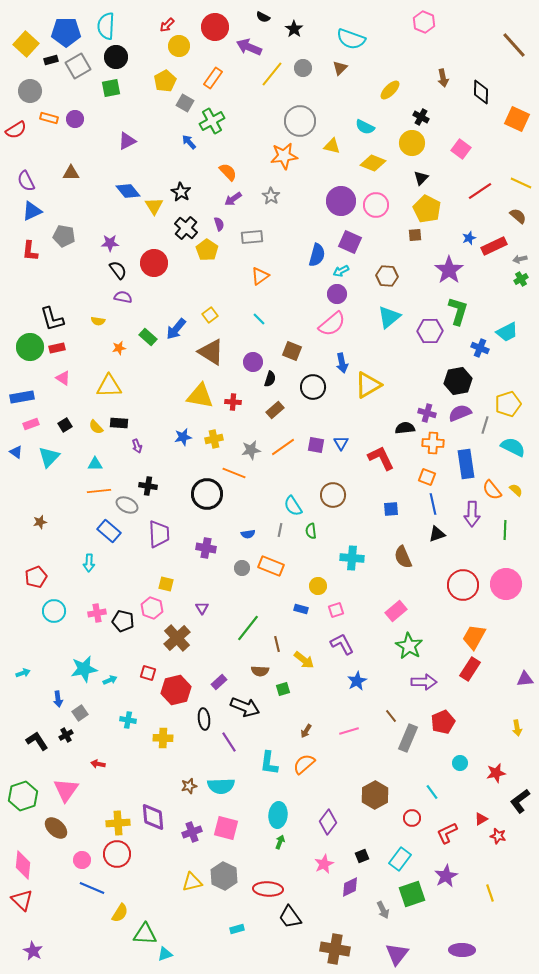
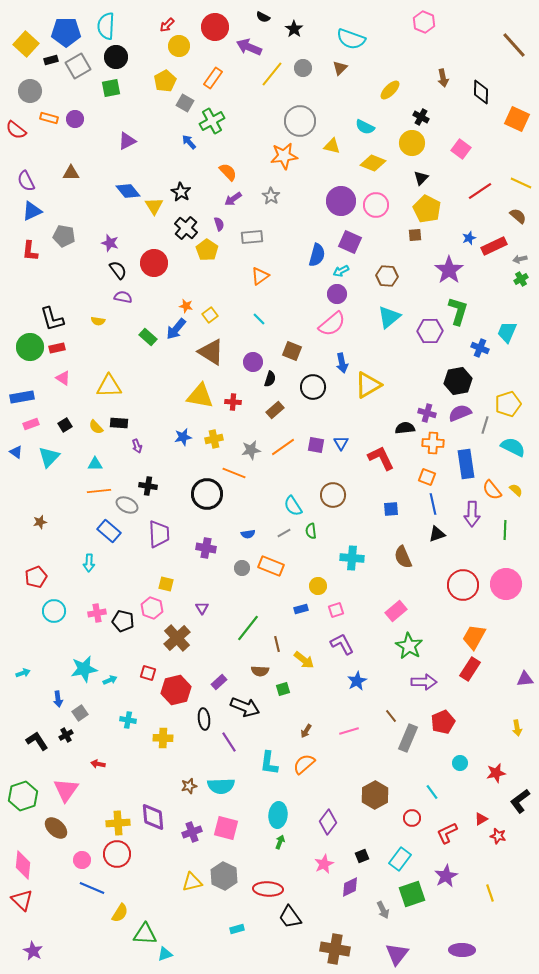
red semicircle at (16, 130): rotated 70 degrees clockwise
purple star at (110, 243): rotated 18 degrees clockwise
cyan trapezoid at (507, 332): rotated 140 degrees clockwise
orange star at (119, 348): moved 67 px right, 42 px up; rotated 24 degrees clockwise
gray line at (280, 530): moved 4 px right, 3 px down; rotated 48 degrees clockwise
blue rectangle at (301, 609): rotated 32 degrees counterclockwise
